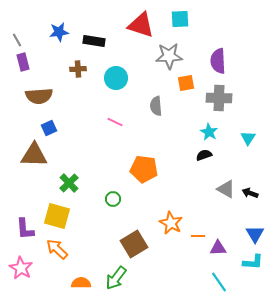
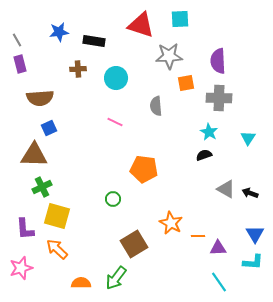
purple rectangle: moved 3 px left, 2 px down
brown semicircle: moved 1 px right, 2 px down
green cross: moved 27 px left, 4 px down; rotated 18 degrees clockwise
pink star: rotated 25 degrees clockwise
